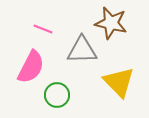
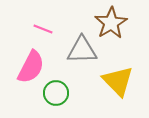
brown star: rotated 28 degrees clockwise
yellow triangle: moved 1 px left, 1 px up
green circle: moved 1 px left, 2 px up
